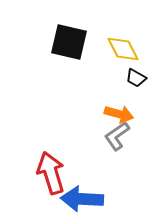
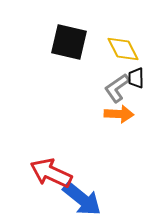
black trapezoid: rotated 60 degrees clockwise
orange arrow: rotated 12 degrees counterclockwise
gray L-shape: moved 48 px up
red arrow: rotated 48 degrees counterclockwise
blue arrow: rotated 144 degrees counterclockwise
